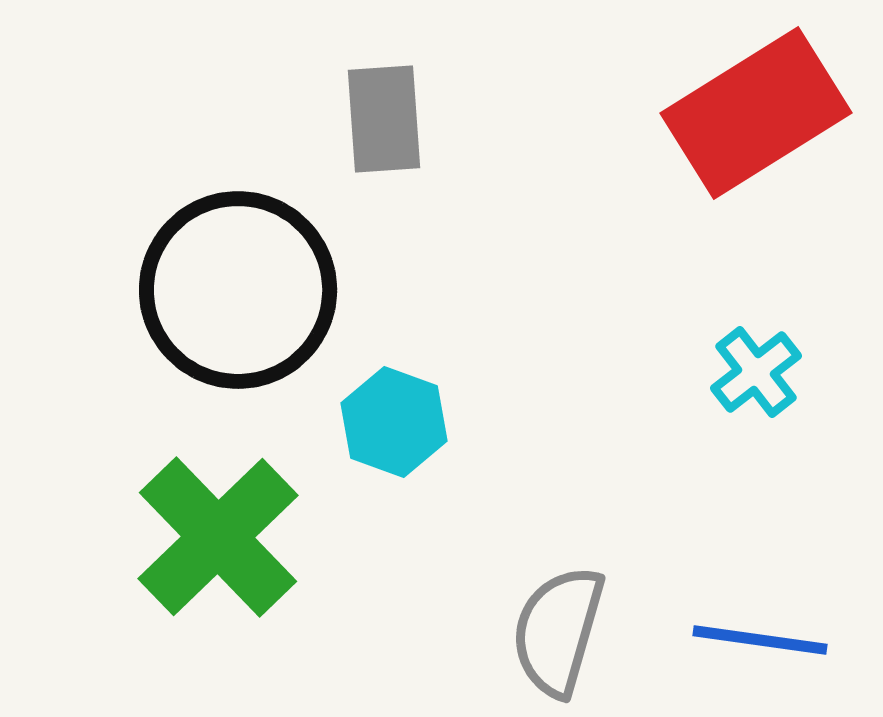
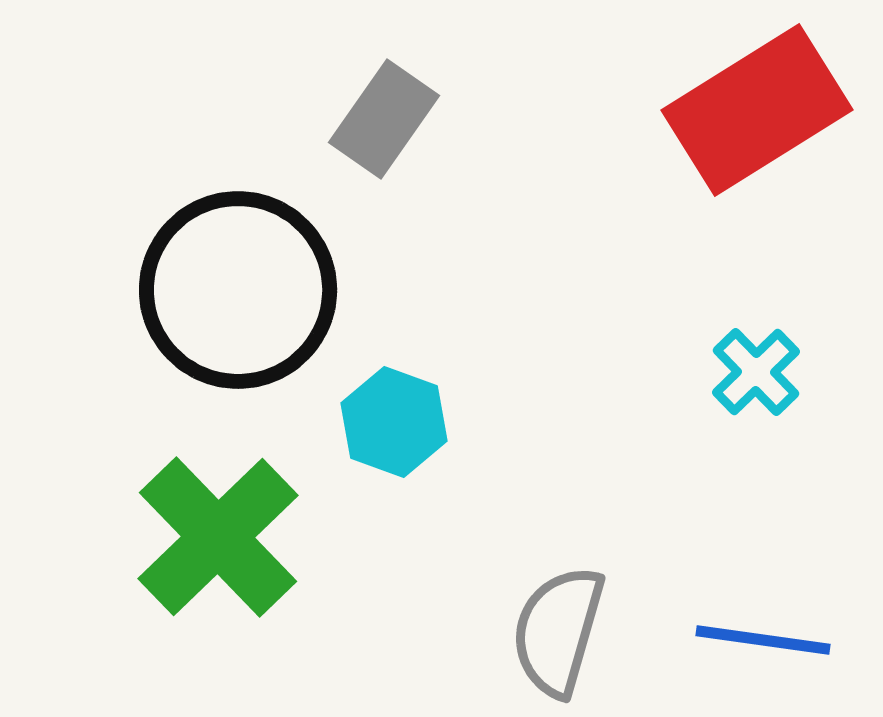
red rectangle: moved 1 px right, 3 px up
gray rectangle: rotated 39 degrees clockwise
cyan cross: rotated 6 degrees counterclockwise
blue line: moved 3 px right
